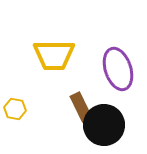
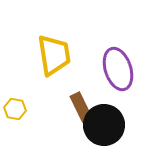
yellow trapezoid: rotated 99 degrees counterclockwise
